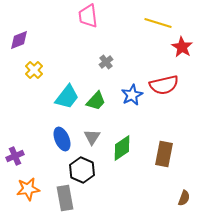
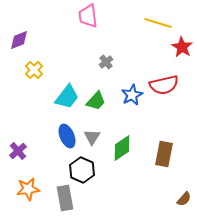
blue ellipse: moved 5 px right, 3 px up
purple cross: moved 3 px right, 5 px up; rotated 18 degrees counterclockwise
brown semicircle: moved 1 px down; rotated 21 degrees clockwise
